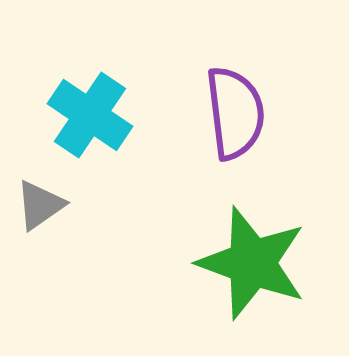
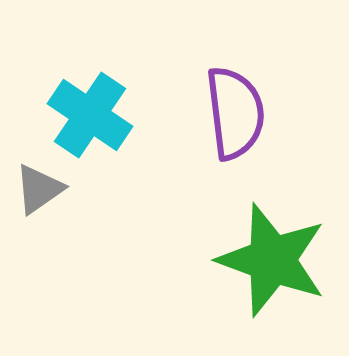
gray triangle: moved 1 px left, 16 px up
green star: moved 20 px right, 3 px up
